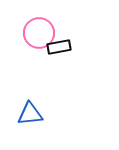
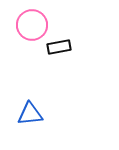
pink circle: moved 7 px left, 8 px up
